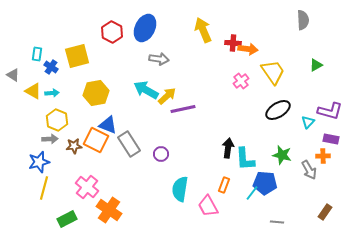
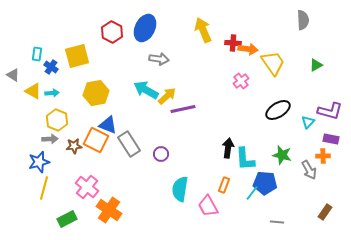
yellow trapezoid at (273, 72): moved 9 px up
